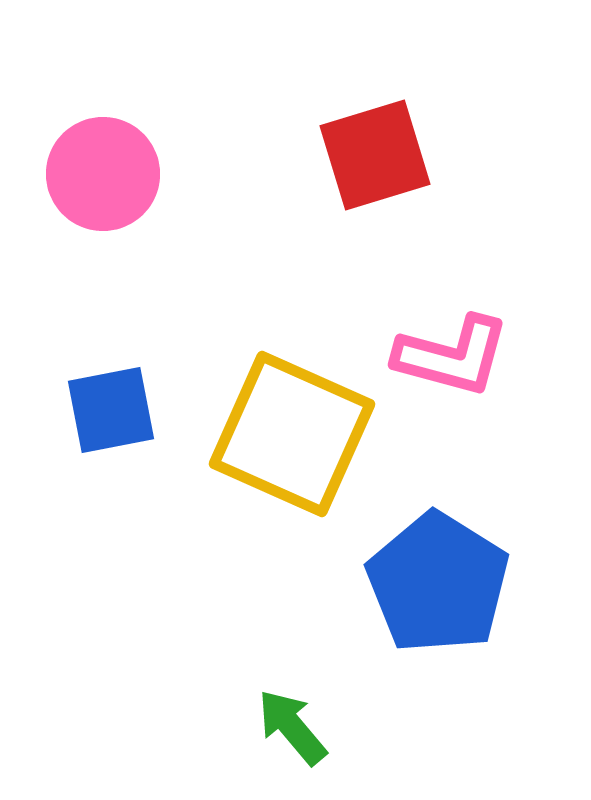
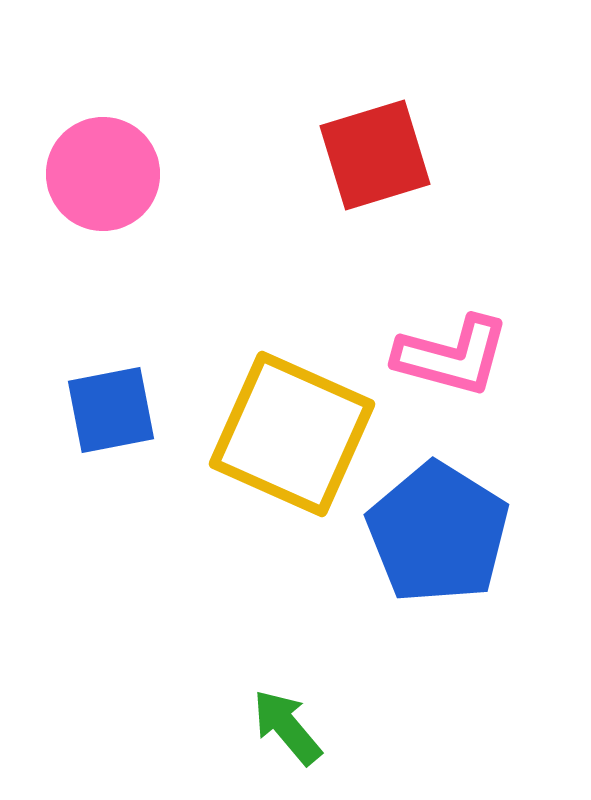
blue pentagon: moved 50 px up
green arrow: moved 5 px left
